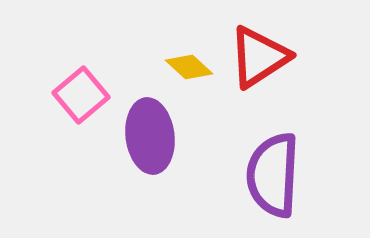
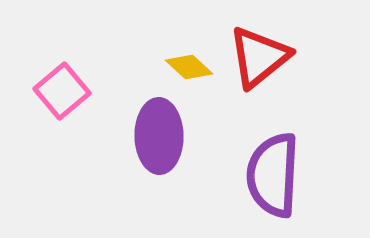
red triangle: rotated 6 degrees counterclockwise
pink square: moved 19 px left, 4 px up
purple ellipse: moved 9 px right; rotated 6 degrees clockwise
